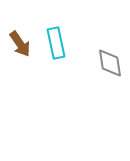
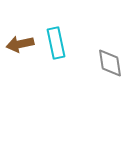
brown arrow: rotated 112 degrees clockwise
